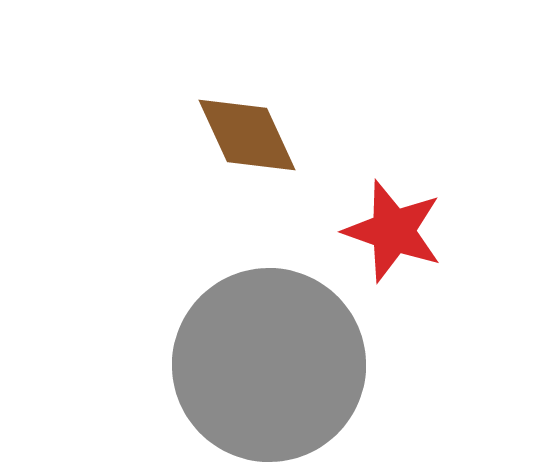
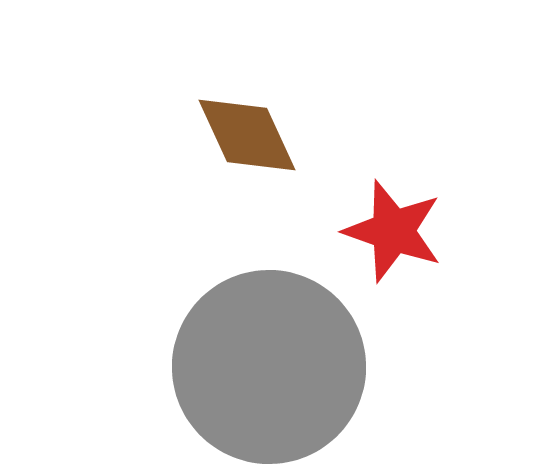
gray circle: moved 2 px down
